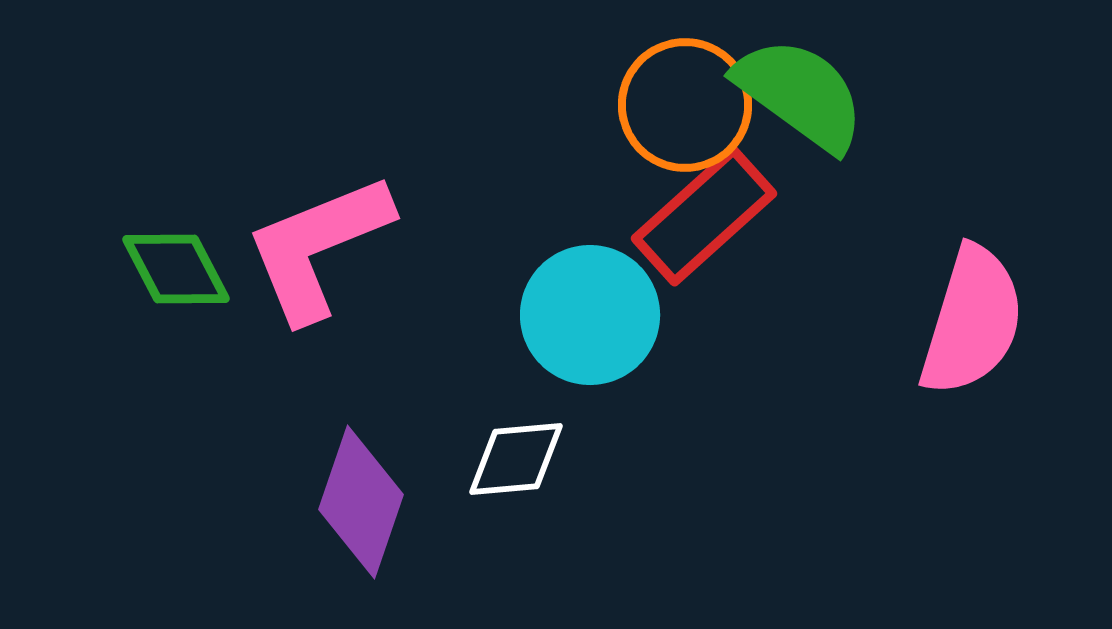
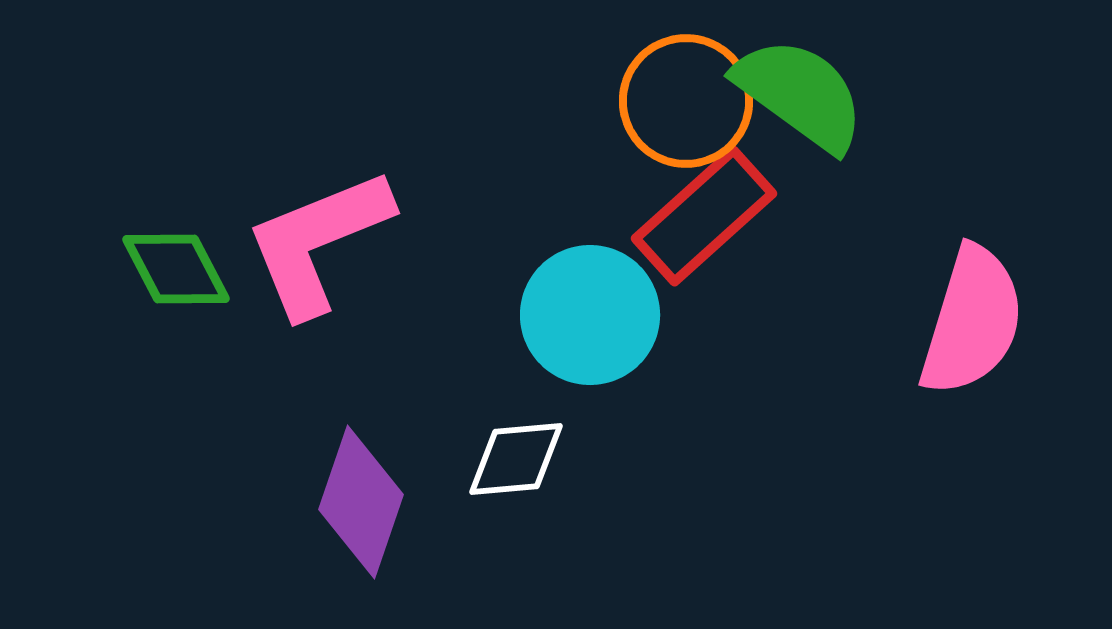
orange circle: moved 1 px right, 4 px up
pink L-shape: moved 5 px up
